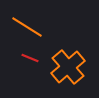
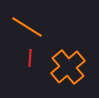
red line: rotated 72 degrees clockwise
